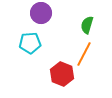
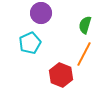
green semicircle: moved 2 px left
cyan pentagon: rotated 20 degrees counterclockwise
red hexagon: moved 1 px left, 1 px down
